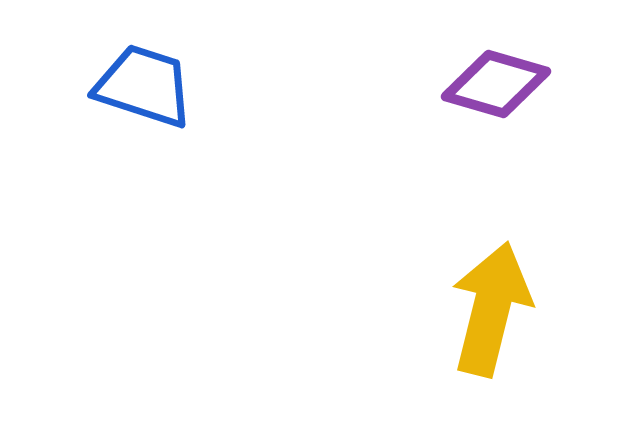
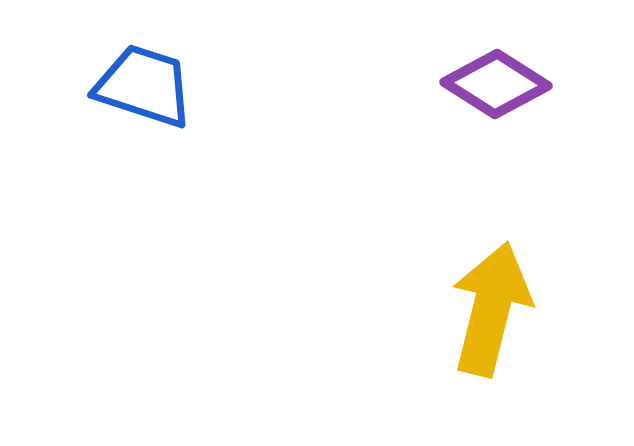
purple diamond: rotated 16 degrees clockwise
